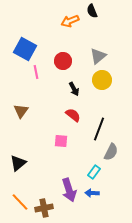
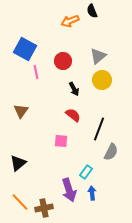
cyan rectangle: moved 8 px left
blue arrow: rotated 80 degrees clockwise
